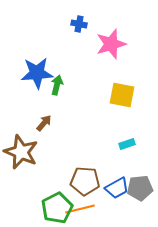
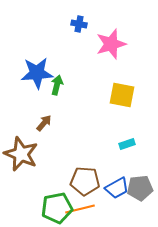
brown star: moved 2 px down
green pentagon: rotated 16 degrees clockwise
